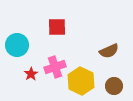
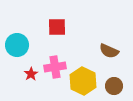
brown semicircle: rotated 48 degrees clockwise
pink cross: rotated 10 degrees clockwise
yellow hexagon: moved 2 px right
